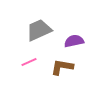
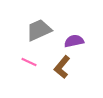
pink line: rotated 49 degrees clockwise
brown L-shape: rotated 60 degrees counterclockwise
